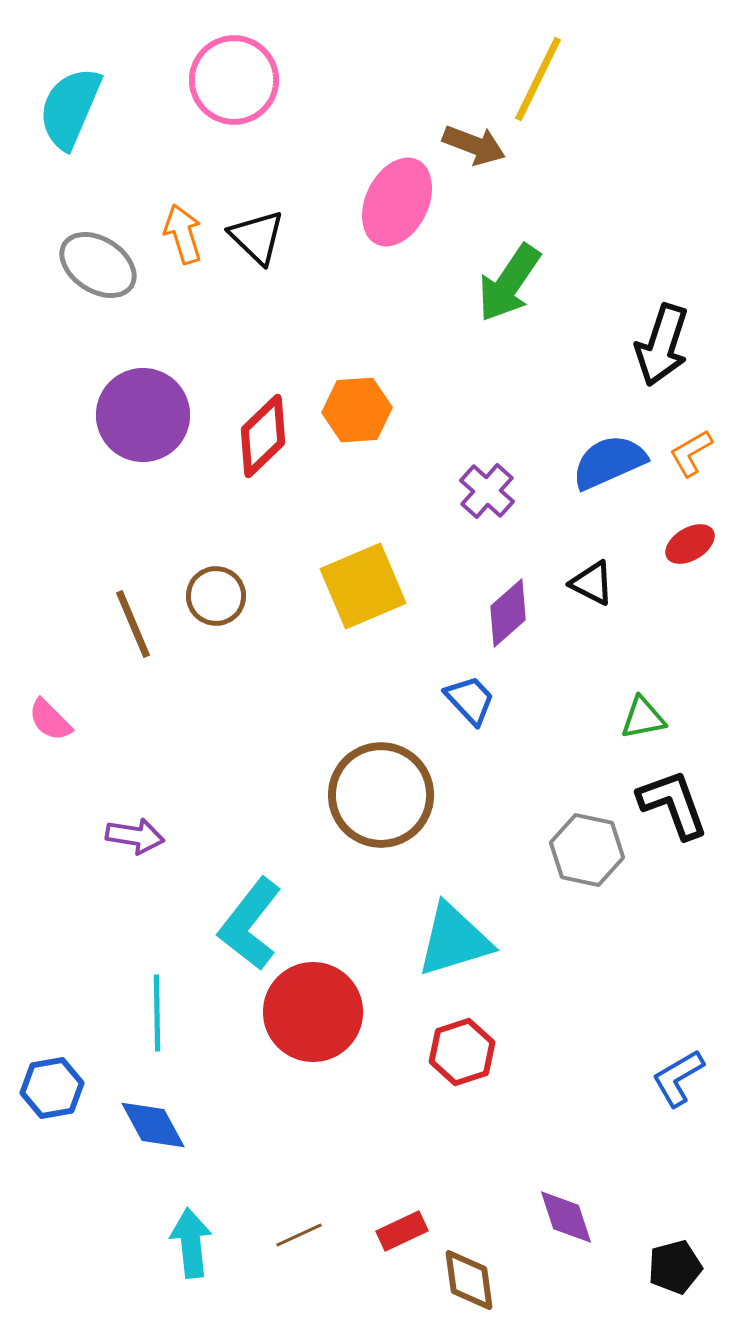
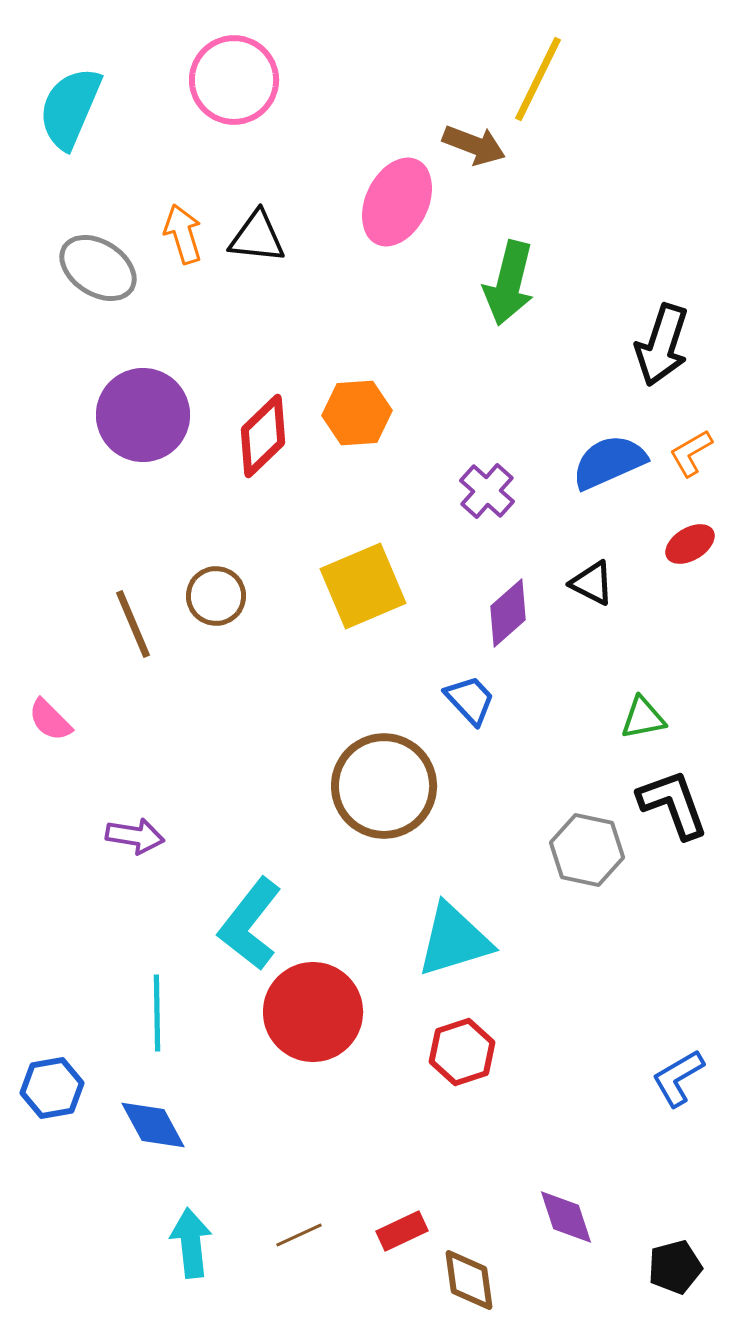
black triangle at (257, 237): rotated 38 degrees counterclockwise
gray ellipse at (98, 265): moved 3 px down
green arrow at (509, 283): rotated 20 degrees counterclockwise
orange hexagon at (357, 410): moved 3 px down
brown circle at (381, 795): moved 3 px right, 9 px up
